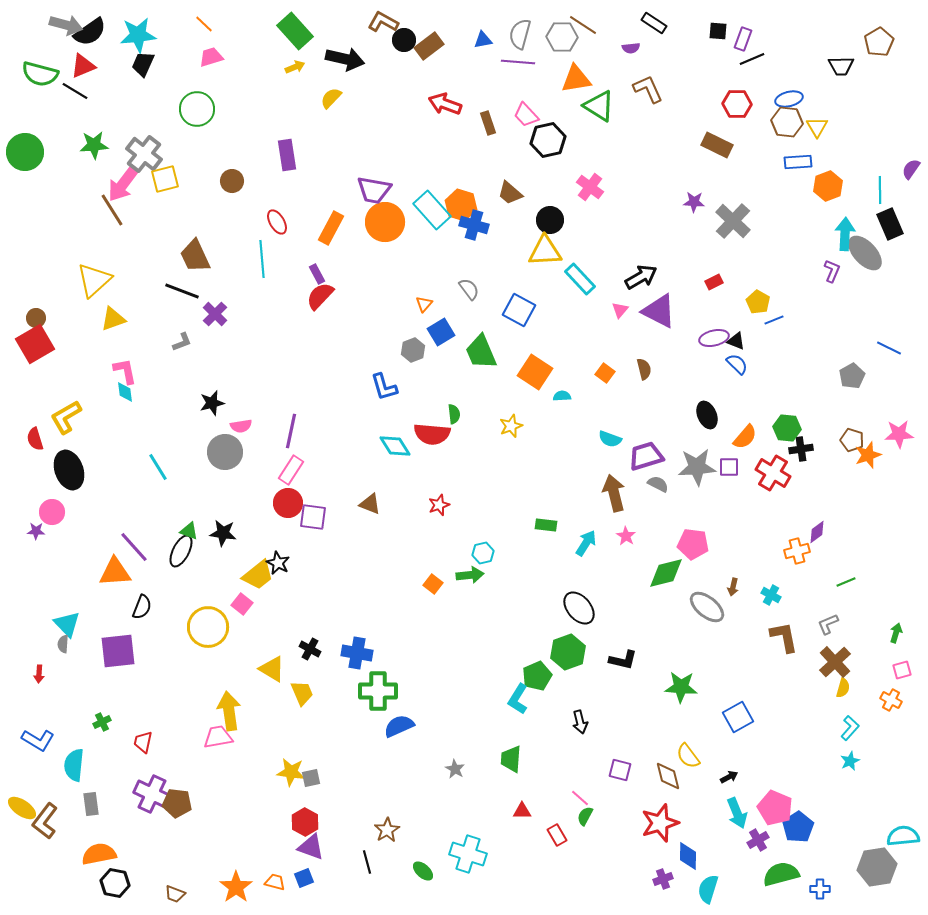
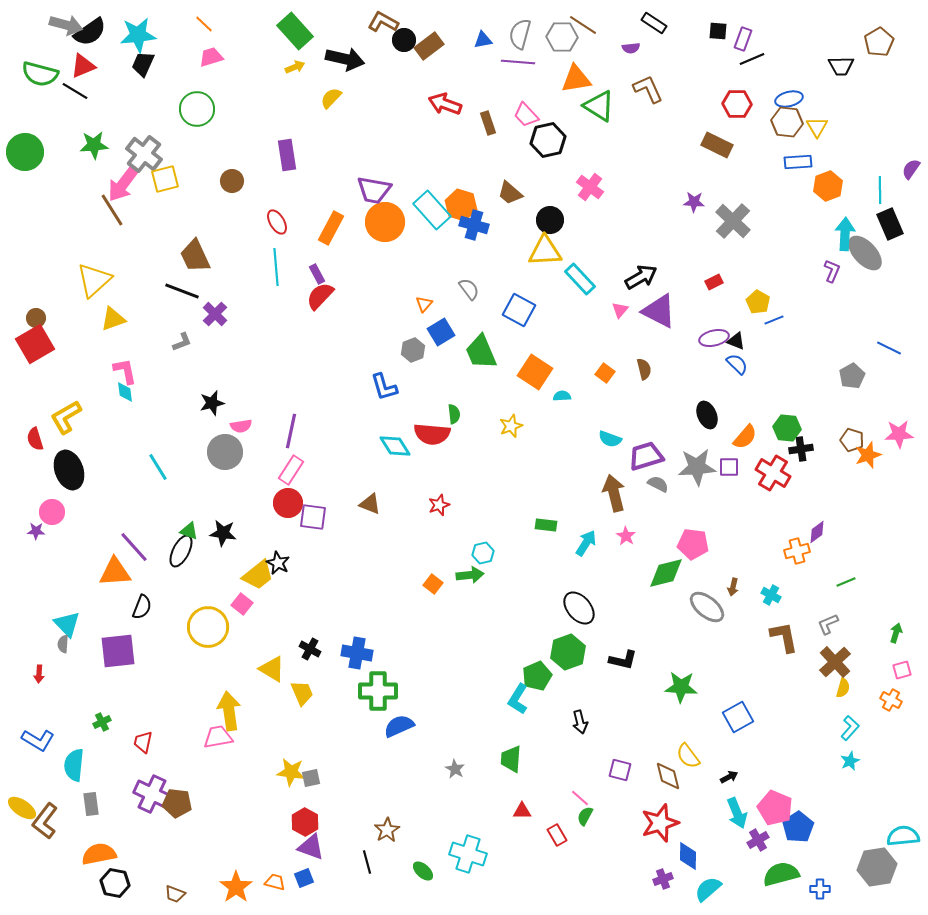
cyan line at (262, 259): moved 14 px right, 8 px down
cyan semicircle at (708, 889): rotated 32 degrees clockwise
